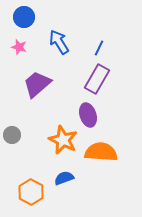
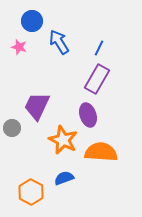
blue circle: moved 8 px right, 4 px down
purple trapezoid: moved 22 px down; rotated 24 degrees counterclockwise
gray circle: moved 7 px up
